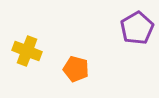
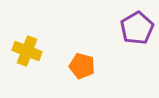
orange pentagon: moved 6 px right, 3 px up
